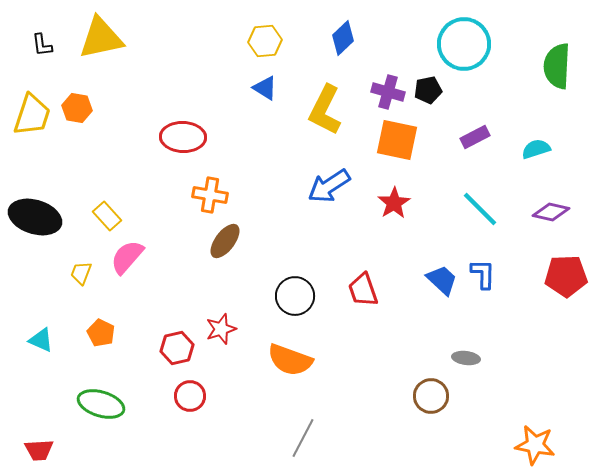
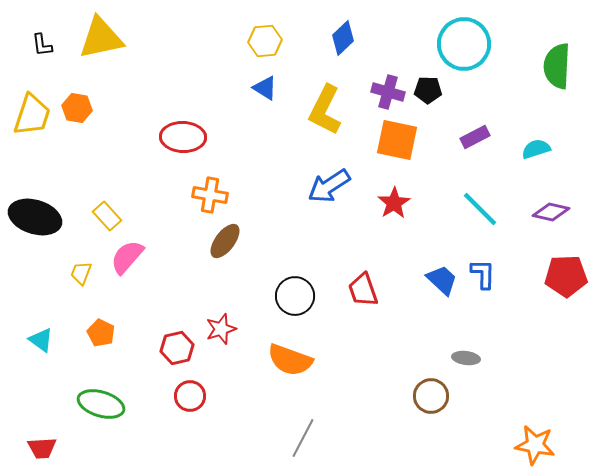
black pentagon at (428, 90): rotated 12 degrees clockwise
cyan triangle at (41, 340): rotated 12 degrees clockwise
red trapezoid at (39, 450): moved 3 px right, 2 px up
